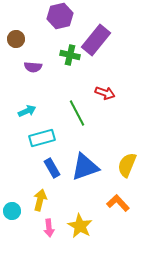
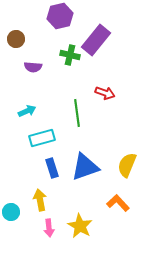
green line: rotated 20 degrees clockwise
blue rectangle: rotated 12 degrees clockwise
yellow arrow: rotated 25 degrees counterclockwise
cyan circle: moved 1 px left, 1 px down
